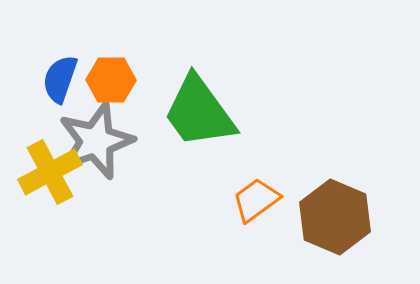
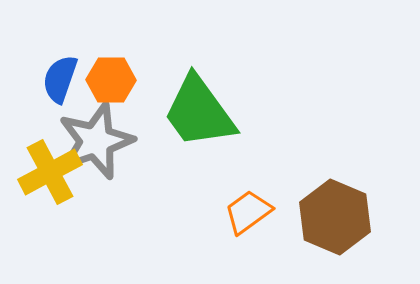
orange trapezoid: moved 8 px left, 12 px down
